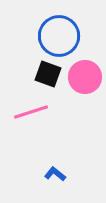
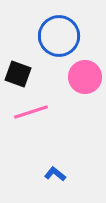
black square: moved 30 px left
